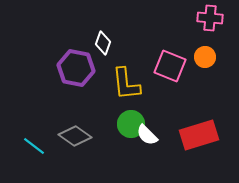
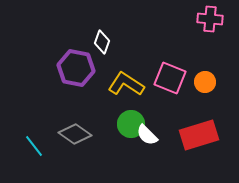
pink cross: moved 1 px down
white diamond: moved 1 px left, 1 px up
orange circle: moved 25 px down
pink square: moved 12 px down
yellow L-shape: rotated 129 degrees clockwise
gray diamond: moved 2 px up
cyan line: rotated 15 degrees clockwise
